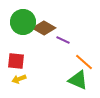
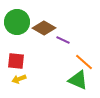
green circle: moved 6 px left
